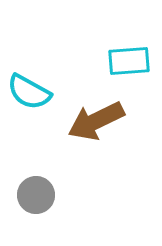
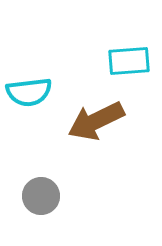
cyan semicircle: rotated 36 degrees counterclockwise
gray circle: moved 5 px right, 1 px down
